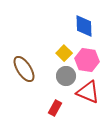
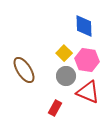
brown ellipse: moved 1 px down
